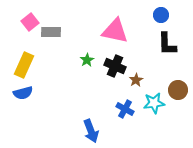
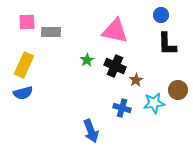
pink square: moved 3 px left; rotated 36 degrees clockwise
blue cross: moved 3 px left, 1 px up; rotated 12 degrees counterclockwise
